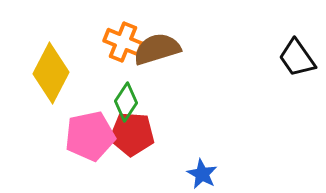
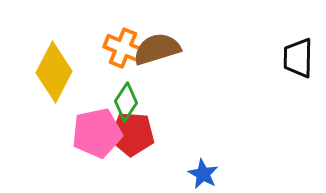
orange cross: moved 6 px down
black trapezoid: moved 1 px right; rotated 36 degrees clockwise
yellow diamond: moved 3 px right, 1 px up
pink pentagon: moved 7 px right, 3 px up
blue star: moved 1 px right
